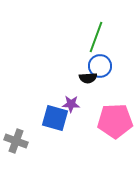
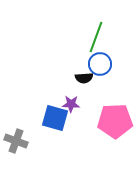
blue circle: moved 2 px up
black semicircle: moved 4 px left
